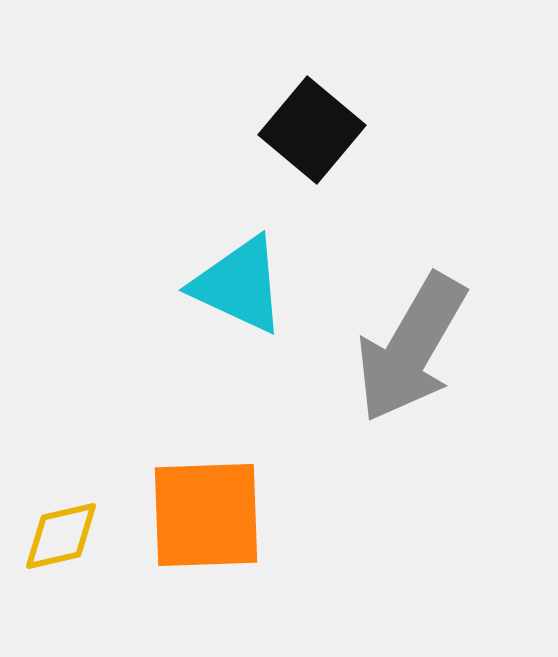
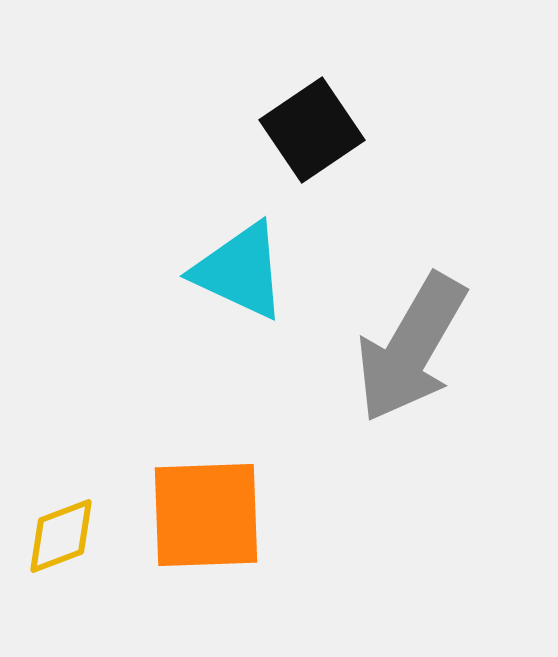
black square: rotated 16 degrees clockwise
cyan triangle: moved 1 px right, 14 px up
yellow diamond: rotated 8 degrees counterclockwise
